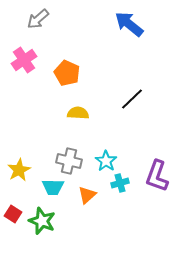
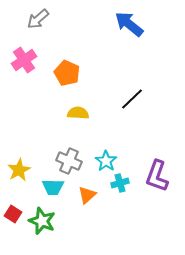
gray cross: rotated 10 degrees clockwise
